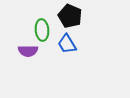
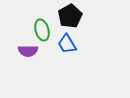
black pentagon: rotated 20 degrees clockwise
green ellipse: rotated 10 degrees counterclockwise
